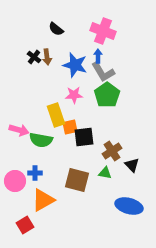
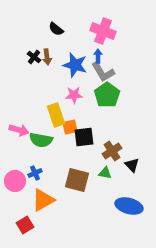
blue cross: rotated 24 degrees counterclockwise
